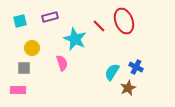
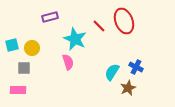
cyan square: moved 8 px left, 24 px down
pink semicircle: moved 6 px right, 1 px up
